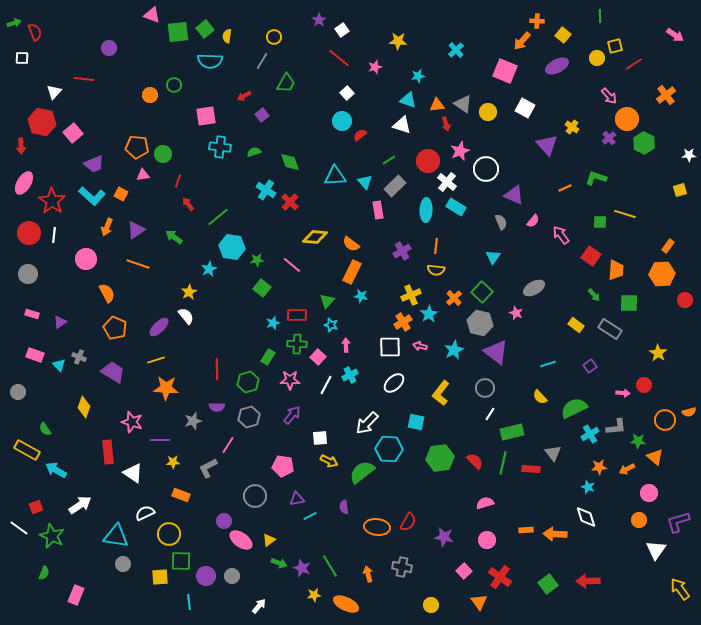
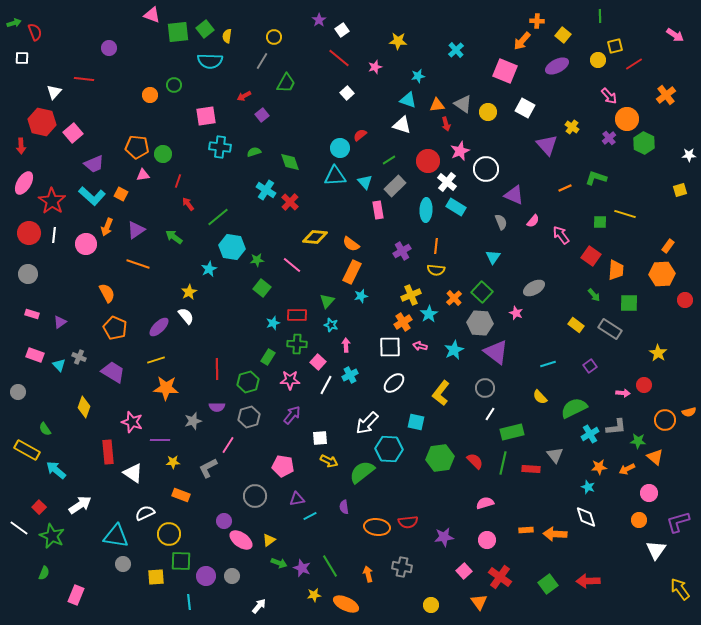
yellow circle at (597, 58): moved 1 px right, 2 px down
cyan circle at (342, 121): moved 2 px left, 27 px down
pink circle at (86, 259): moved 15 px up
cyan star at (361, 296): rotated 24 degrees counterclockwise
gray hexagon at (480, 323): rotated 10 degrees counterclockwise
pink square at (318, 357): moved 5 px down
gray triangle at (553, 453): moved 2 px right, 2 px down
cyan arrow at (56, 470): rotated 10 degrees clockwise
red square at (36, 507): moved 3 px right; rotated 24 degrees counterclockwise
red semicircle at (408, 522): rotated 54 degrees clockwise
purple star at (444, 537): rotated 18 degrees counterclockwise
yellow square at (160, 577): moved 4 px left
